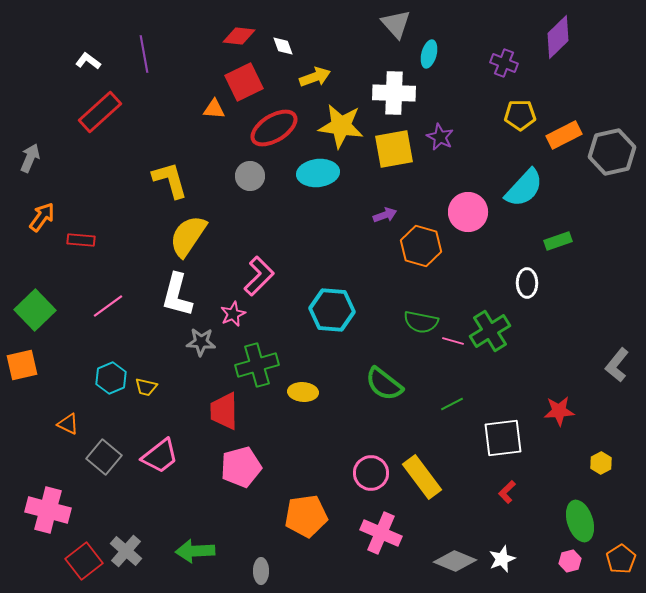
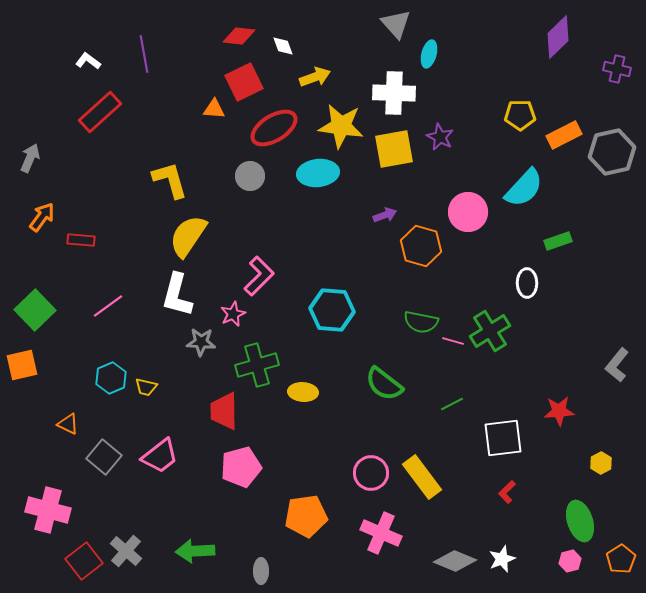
purple cross at (504, 63): moved 113 px right, 6 px down; rotated 8 degrees counterclockwise
